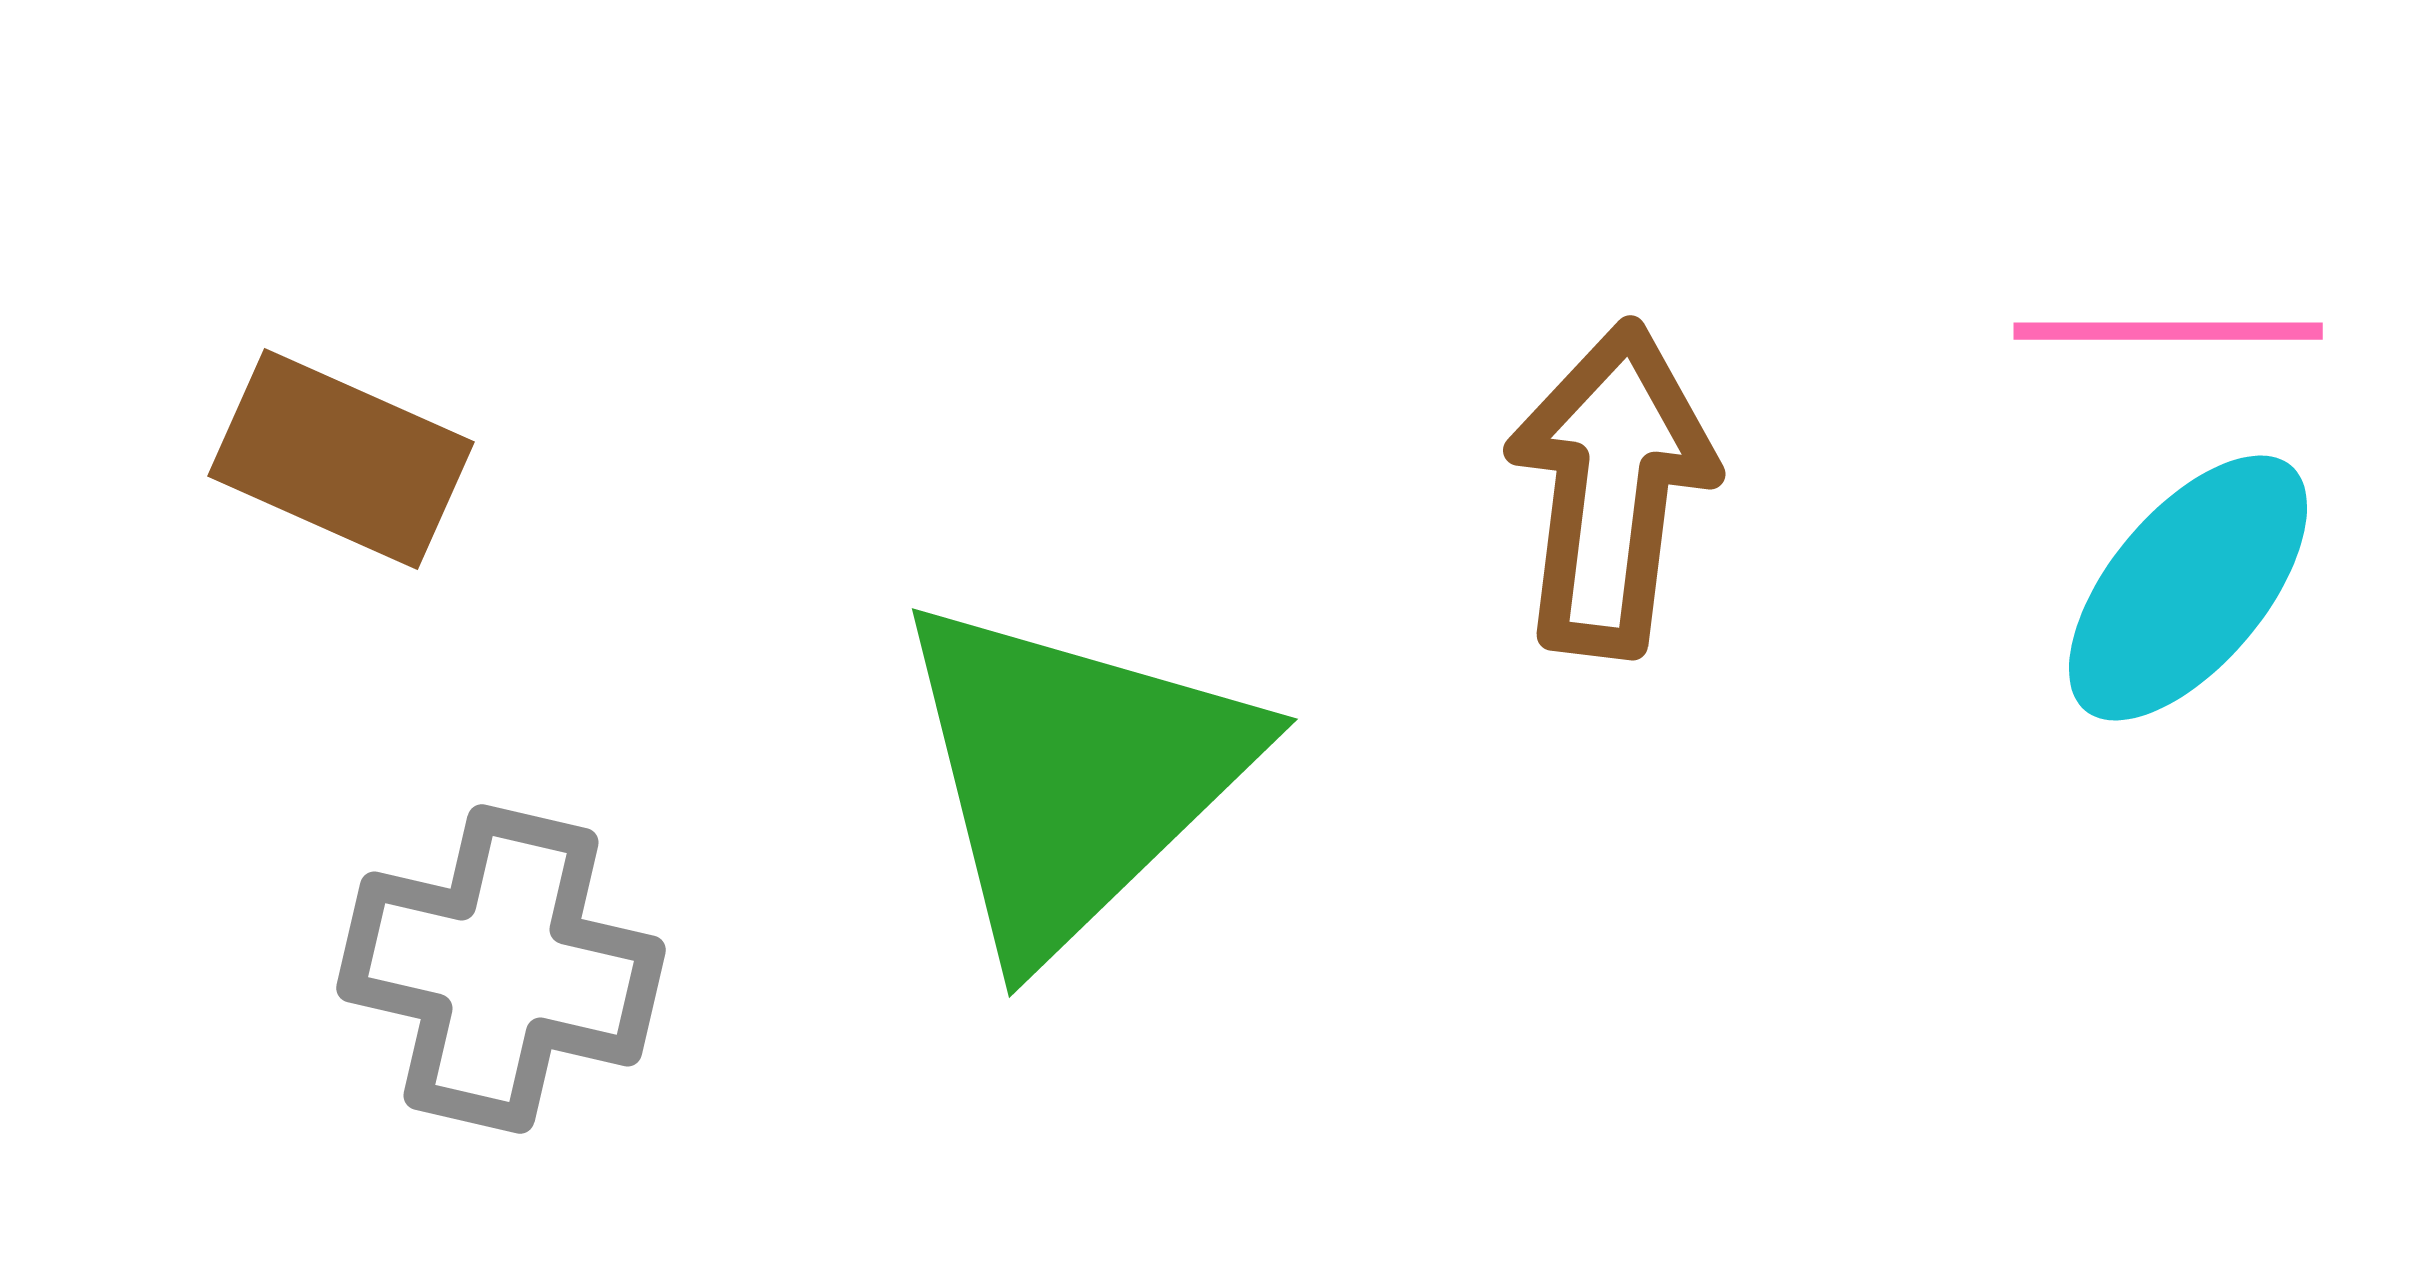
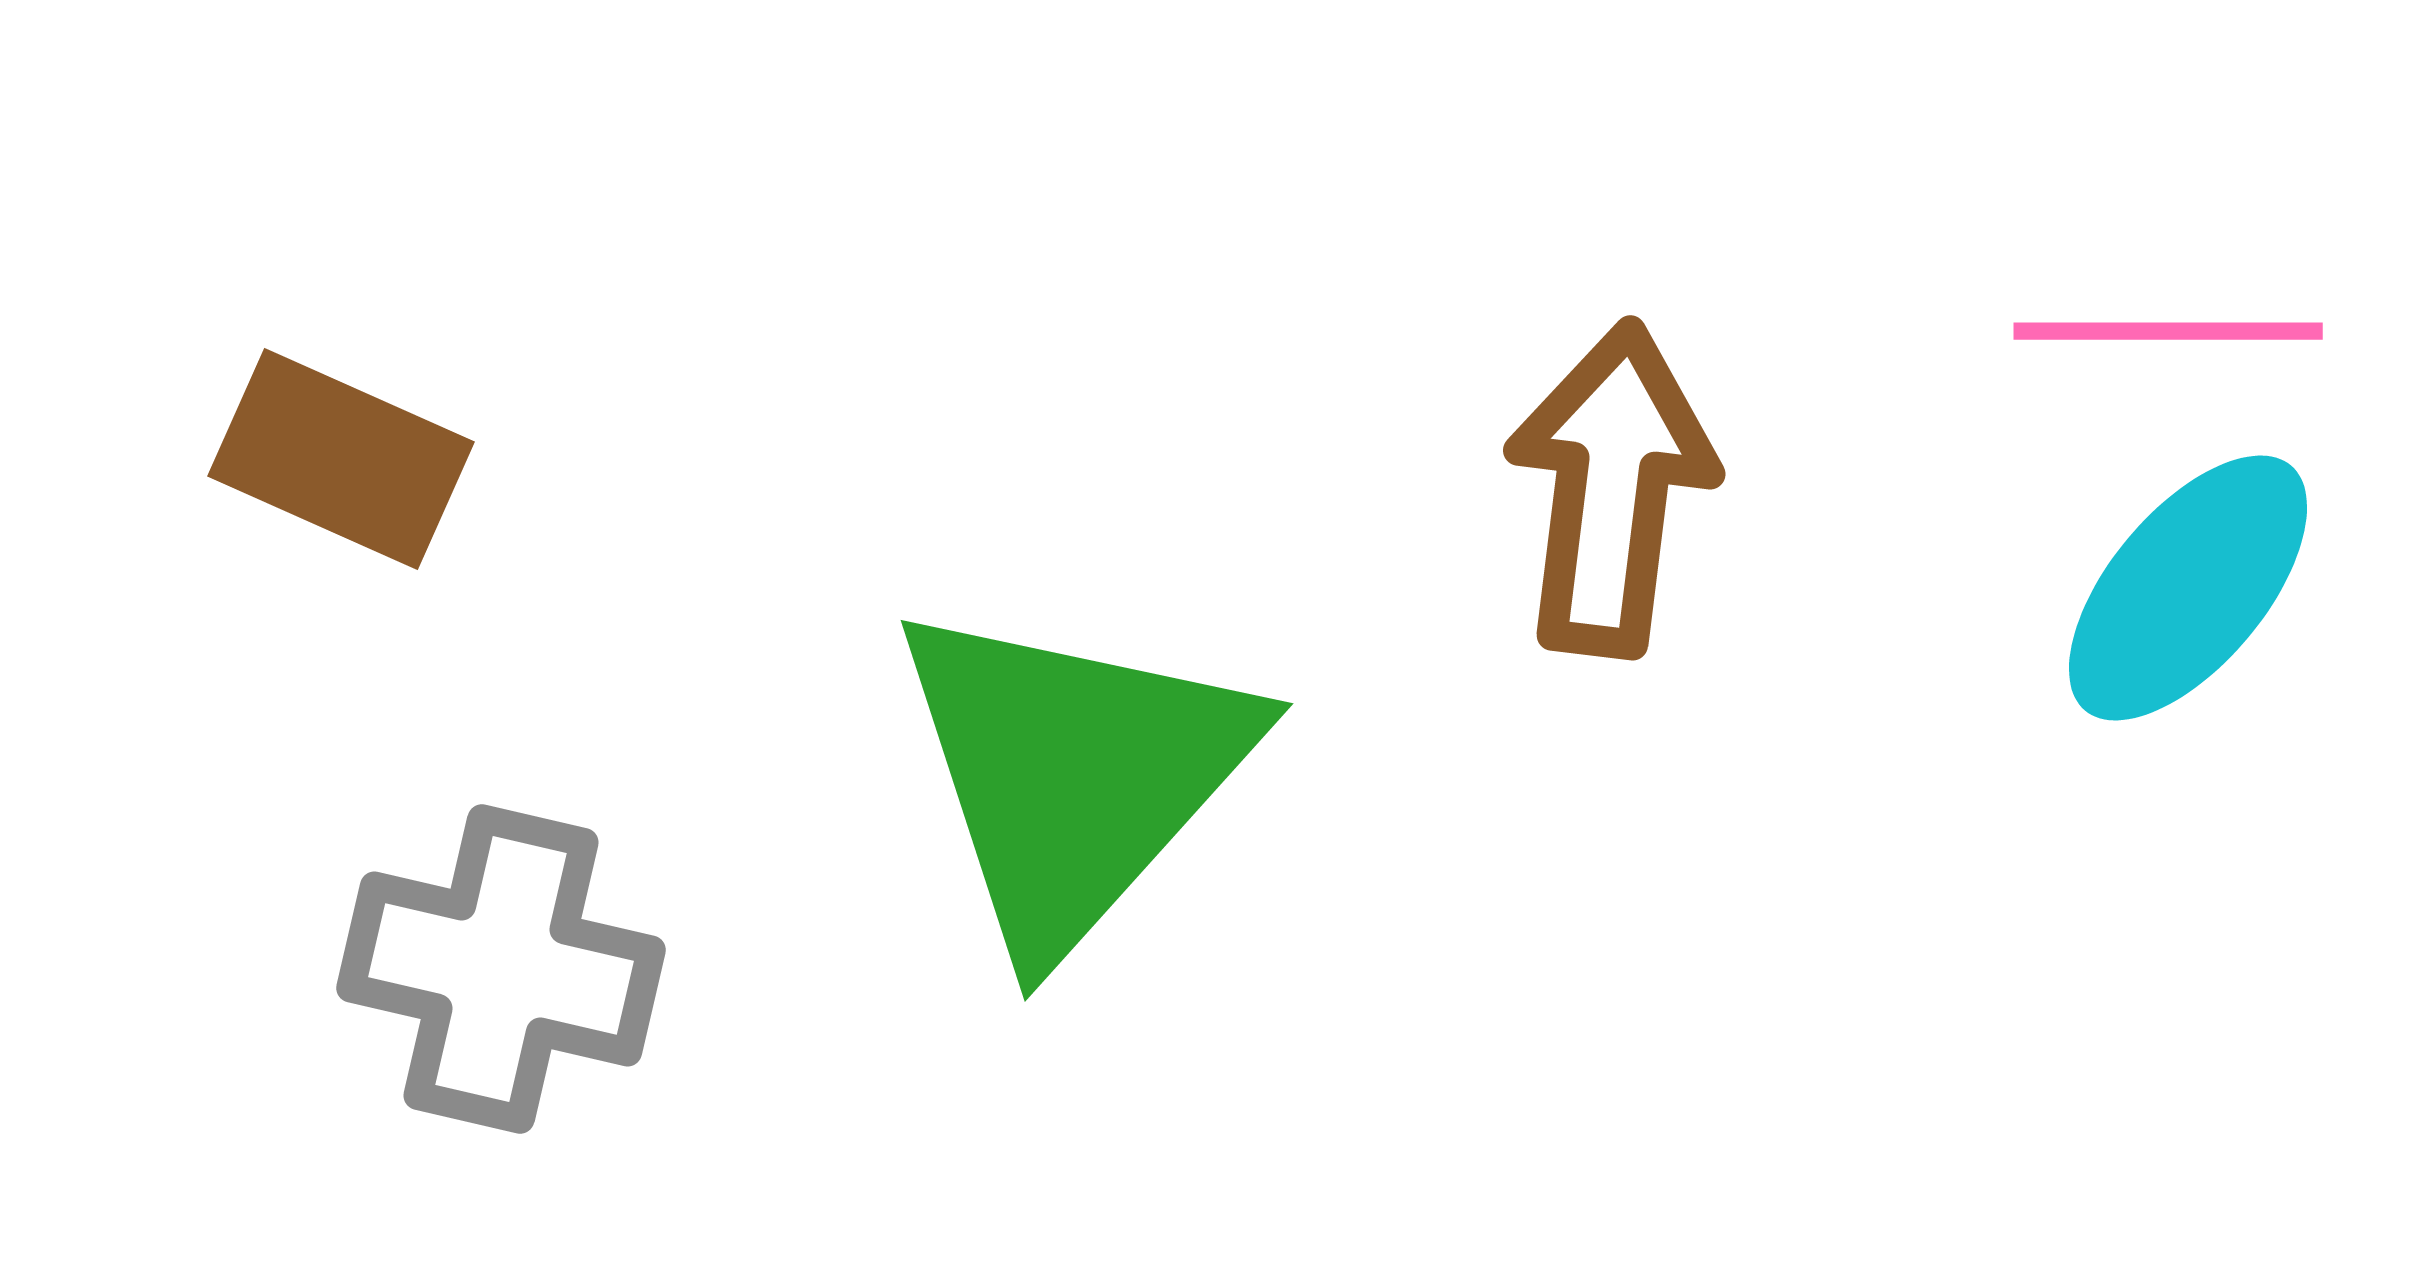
green triangle: rotated 4 degrees counterclockwise
